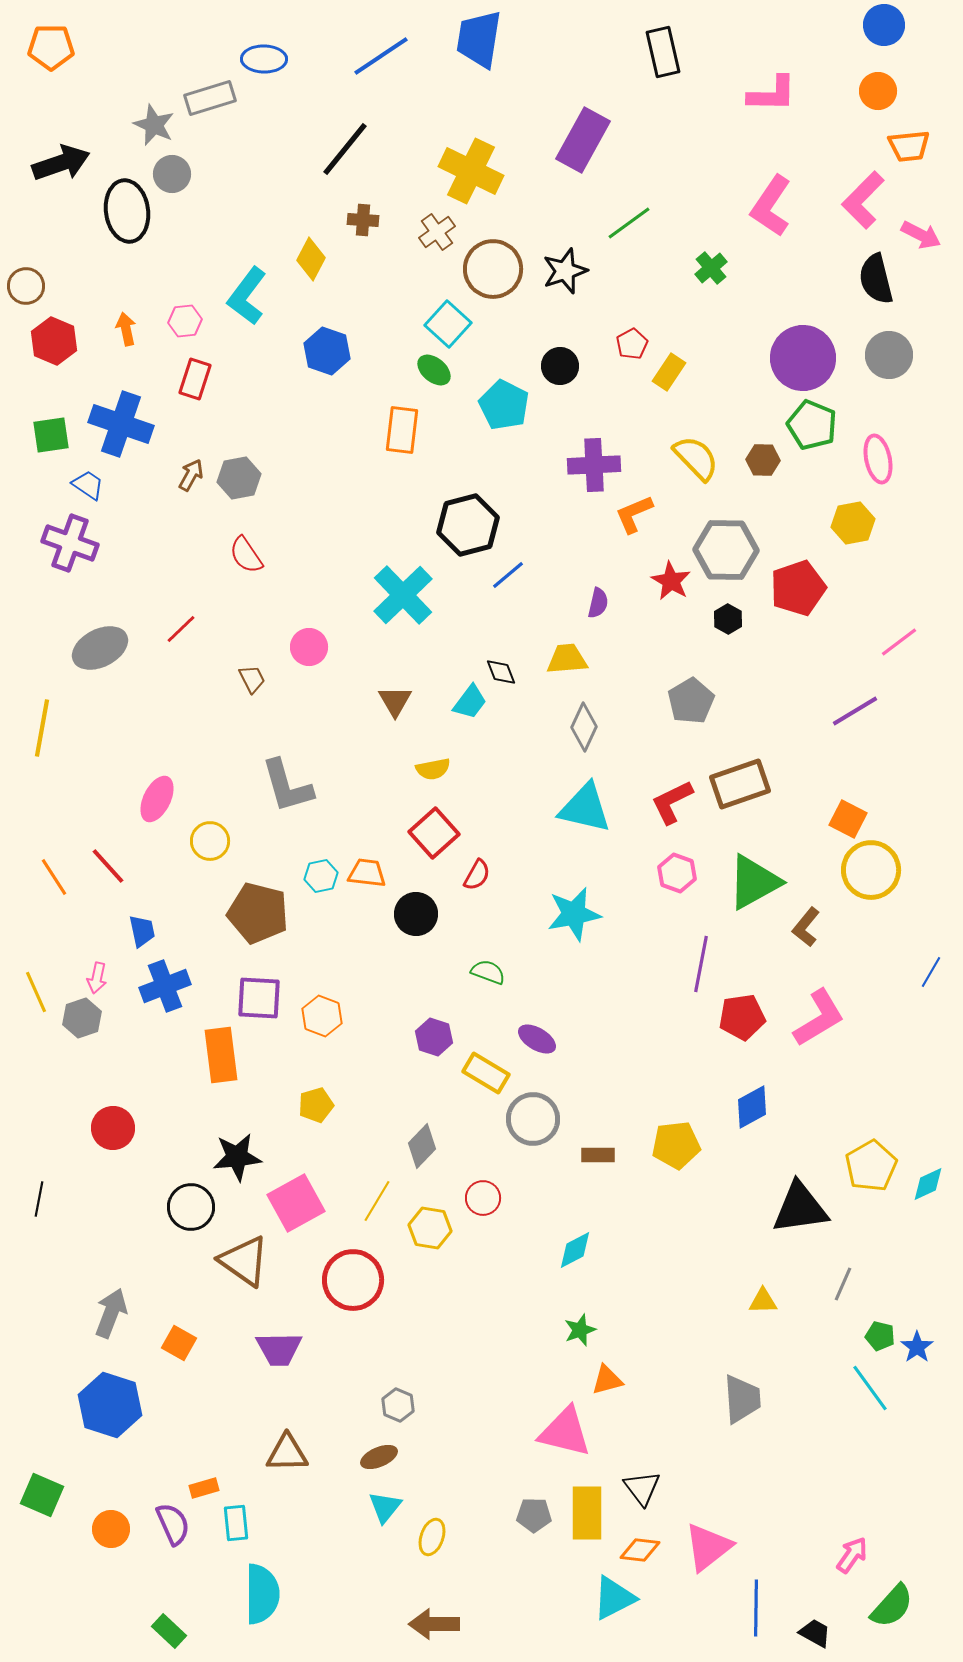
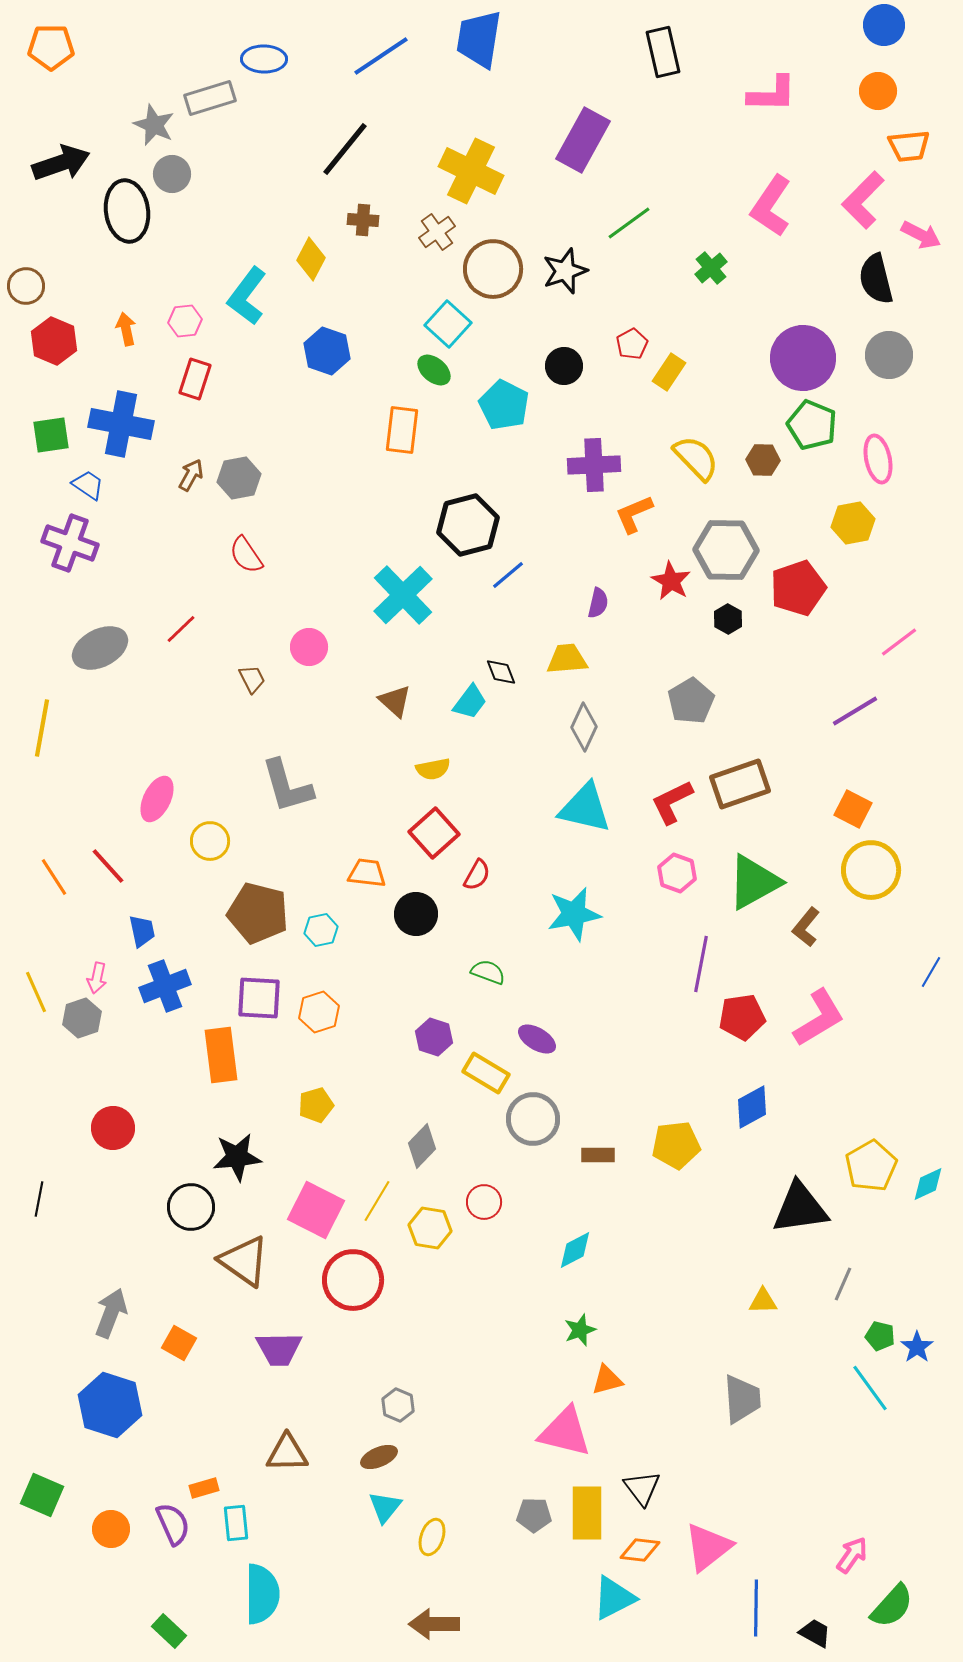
black circle at (560, 366): moved 4 px right
blue cross at (121, 424): rotated 8 degrees counterclockwise
brown triangle at (395, 701): rotated 18 degrees counterclockwise
orange square at (848, 819): moved 5 px right, 10 px up
cyan hexagon at (321, 876): moved 54 px down
orange hexagon at (322, 1016): moved 3 px left, 4 px up; rotated 21 degrees clockwise
red circle at (483, 1198): moved 1 px right, 4 px down
pink square at (296, 1203): moved 20 px right, 7 px down; rotated 34 degrees counterclockwise
